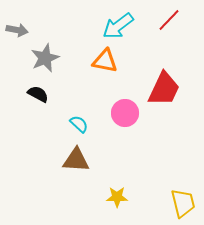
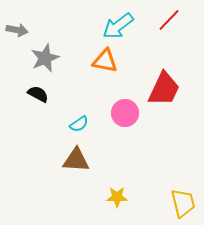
cyan semicircle: rotated 102 degrees clockwise
